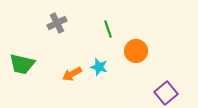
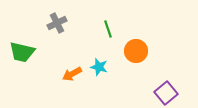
green trapezoid: moved 12 px up
